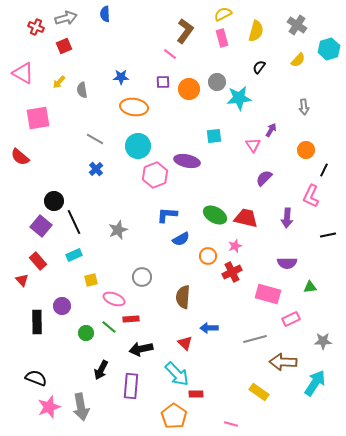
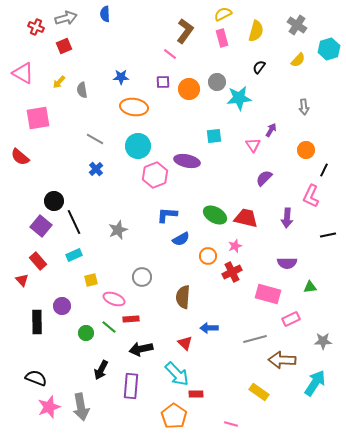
brown arrow at (283, 362): moved 1 px left, 2 px up
